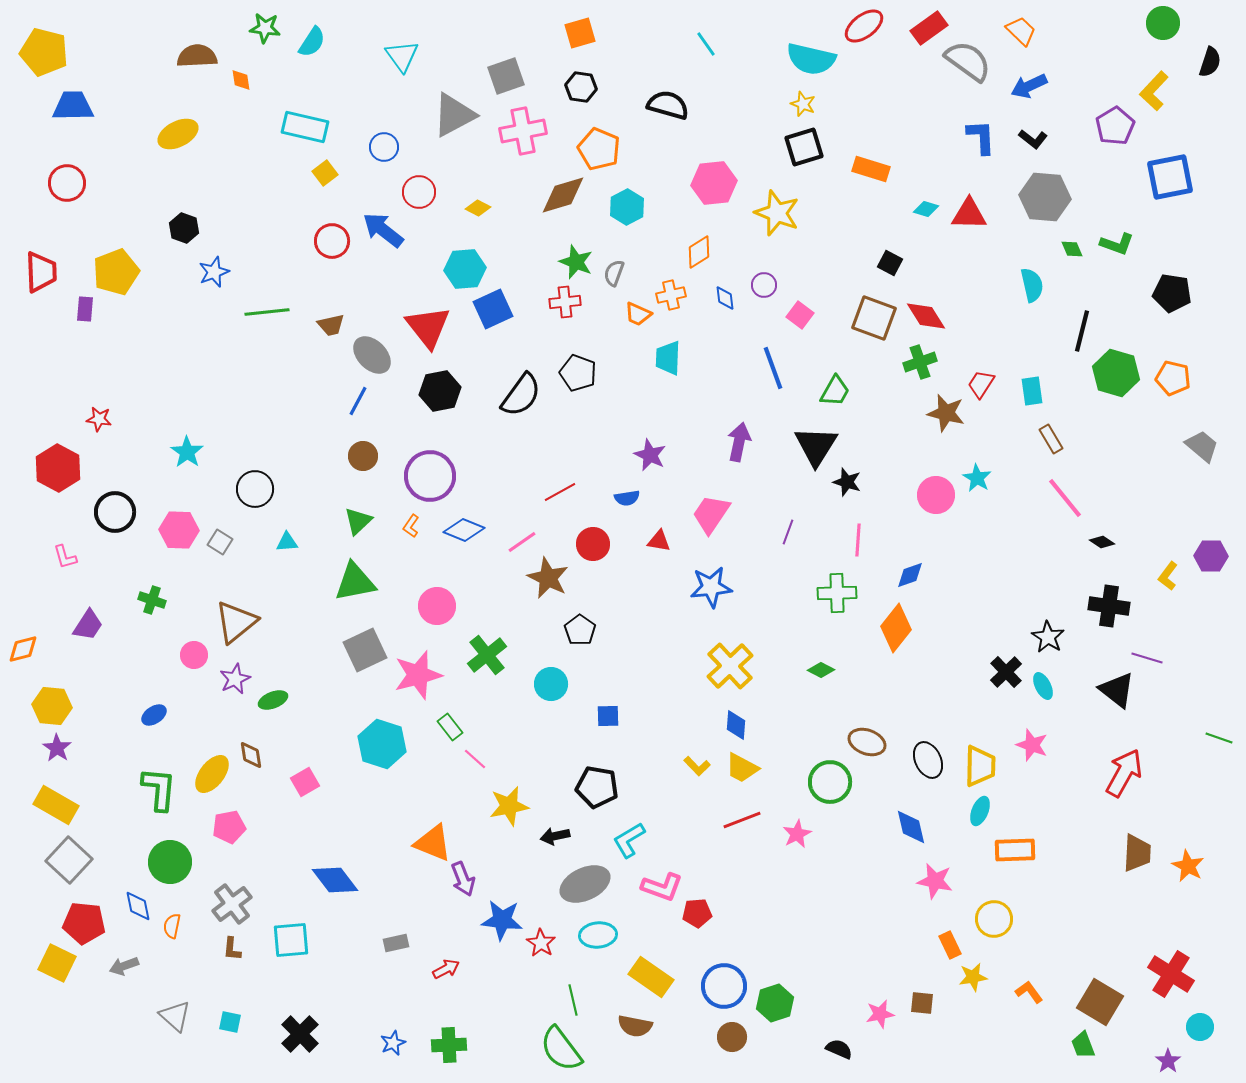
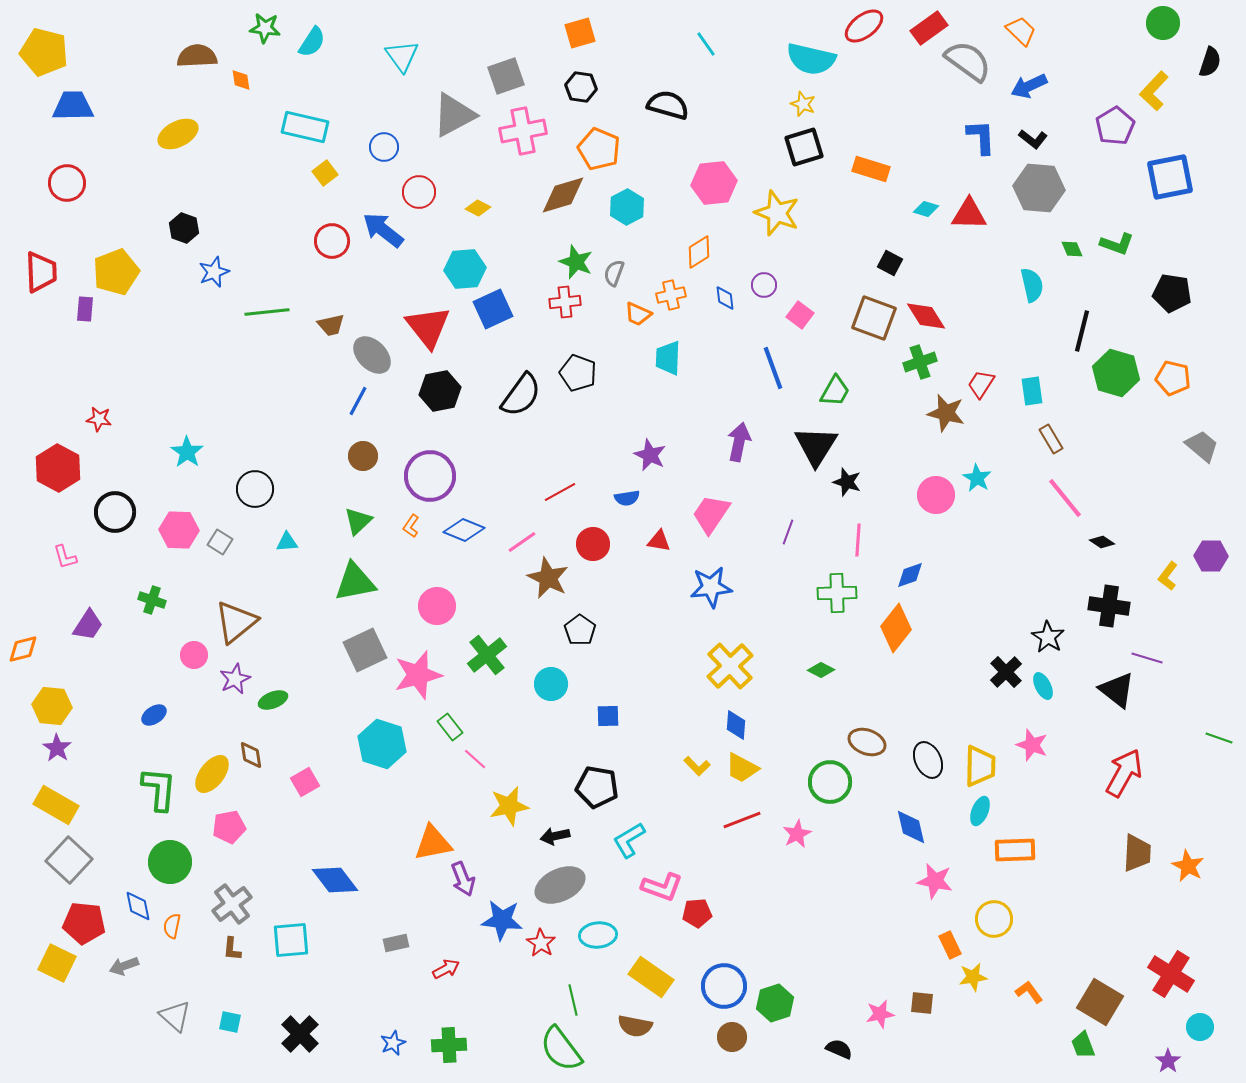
gray hexagon at (1045, 197): moved 6 px left, 9 px up
orange triangle at (433, 843): rotated 33 degrees counterclockwise
gray ellipse at (585, 884): moved 25 px left, 1 px down
